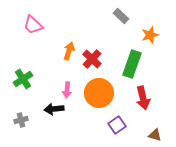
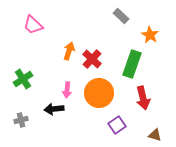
orange star: rotated 24 degrees counterclockwise
